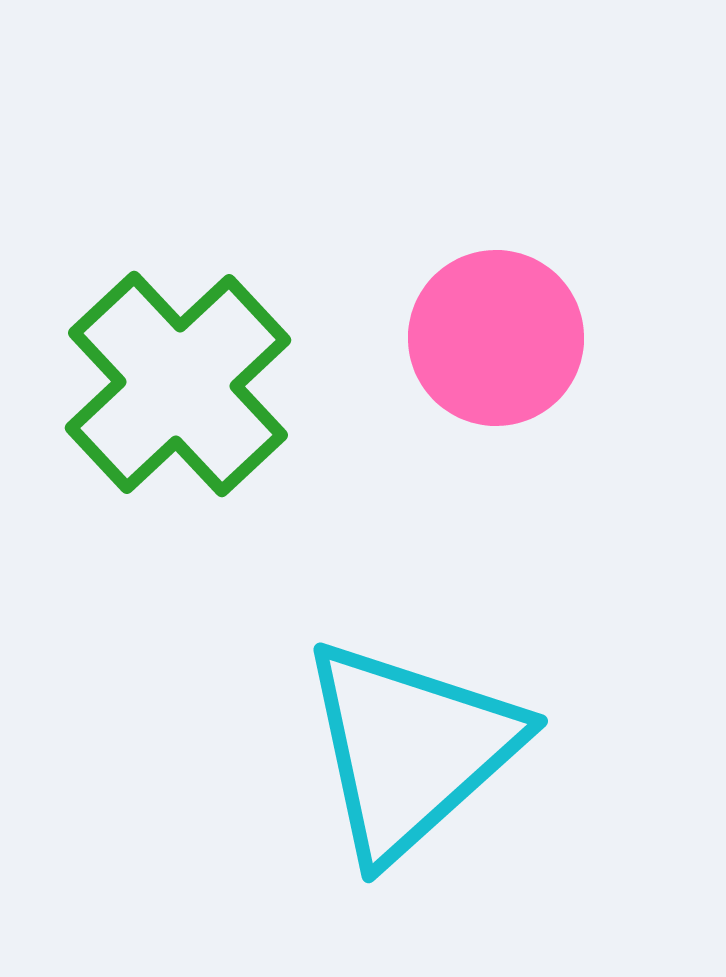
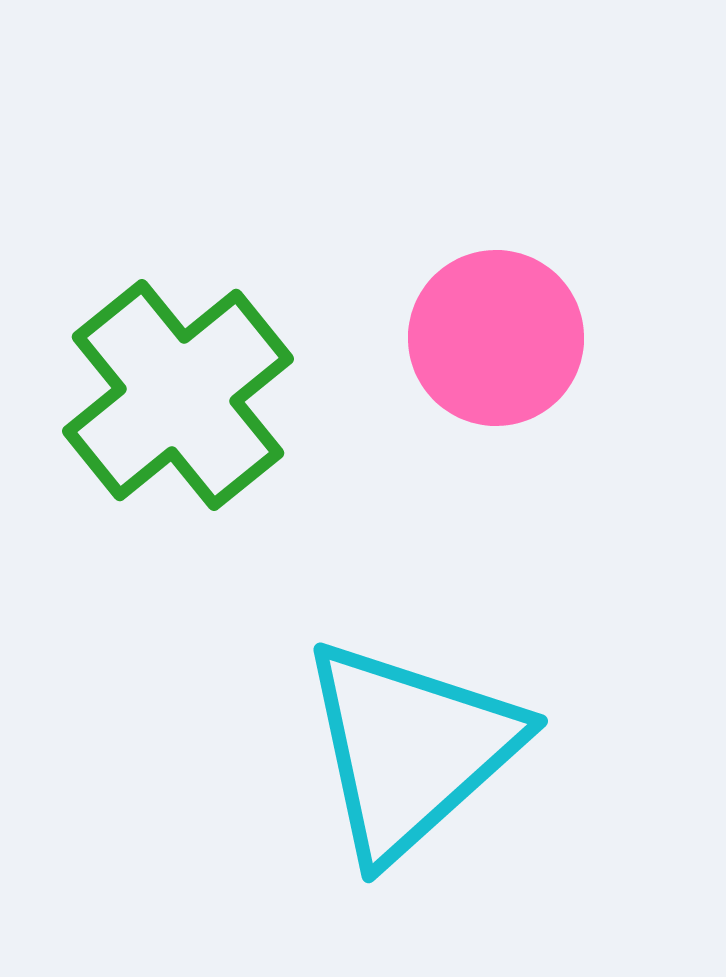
green cross: moved 11 px down; rotated 4 degrees clockwise
